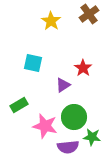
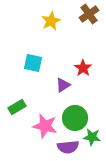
yellow star: rotated 12 degrees clockwise
green rectangle: moved 2 px left, 2 px down
green circle: moved 1 px right, 1 px down
